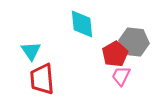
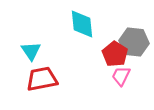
red pentagon: rotated 10 degrees counterclockwise
red trapezoid: rotated 84 degrees clockwise
